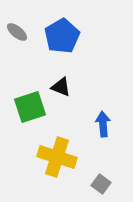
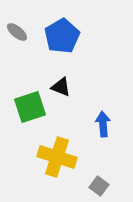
gray square: moved 2 px left, 2 px down
